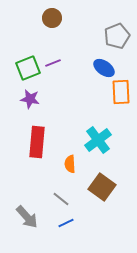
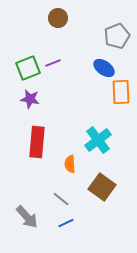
brown circle: moved 6 px right
